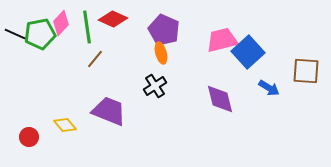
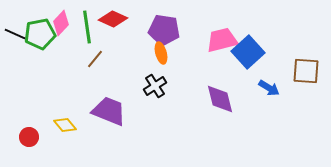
purple pentagon: rotated 16 degrees counterclockwise
